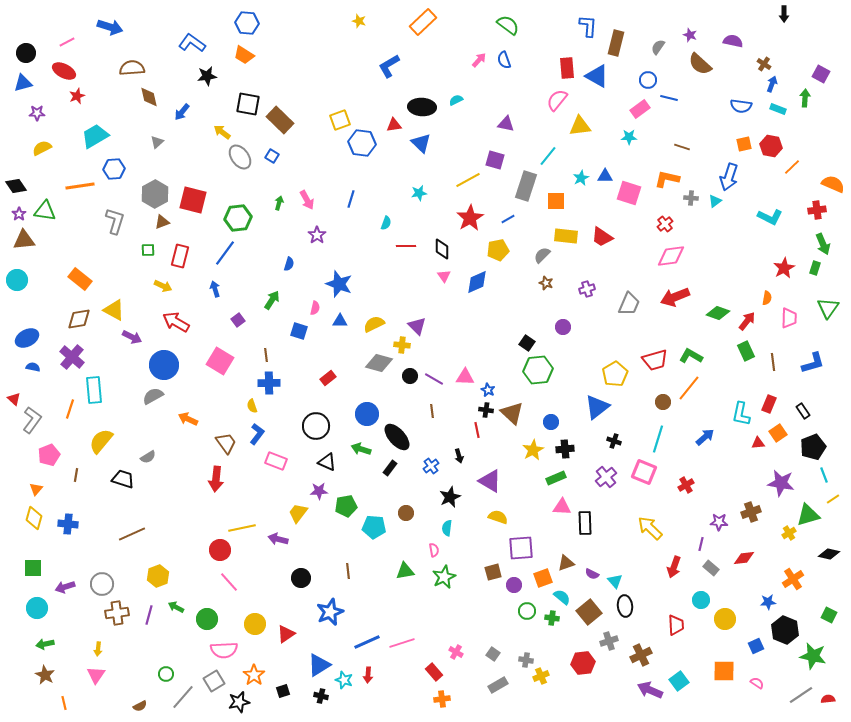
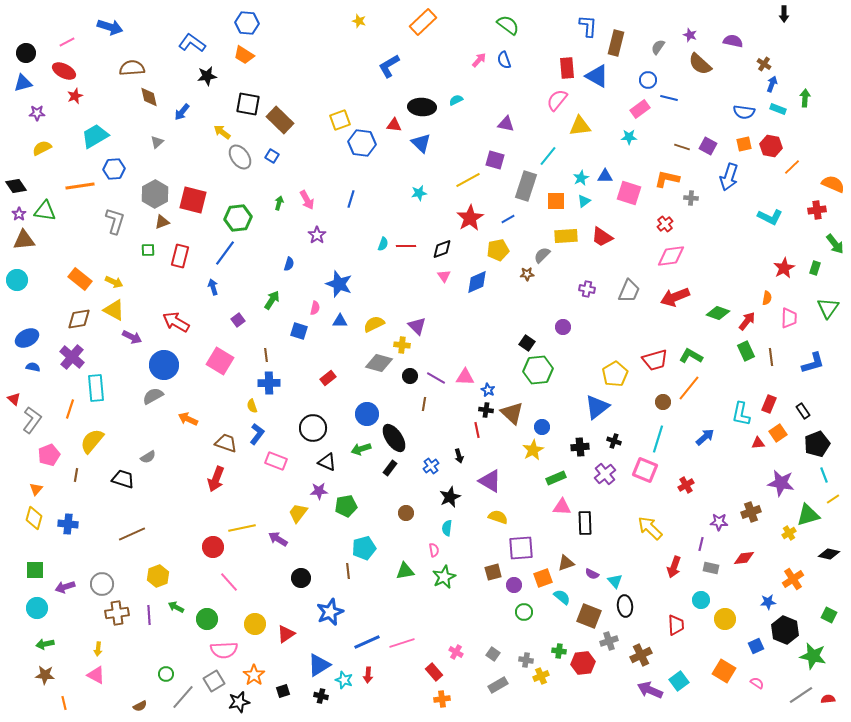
purple square at (821, 74): moved 113 px left, 72 px down
red star at (77, 96): moved 2 px left
blue semicircle at (741, 106): moved 3 px right, 6 px down
red triangle at (394, 125): rotated 14 degrees clockwise
cyan triangle at (715, 201): moved 131 px left
cyan semicircle at (386, 223): moved 3 px left, 21 px down
yellow rectangle at (566, 236): rotated 10 degrees counterclockwise
green arrow at (823, 244): moved 12 px right; rotated 15 degrees counterclockwise
black diamond at (442, 249): rotated 70 degrees clockwise
brown star at (546, 283): moved 19 px left, 9 px up; rotated 24 degrees counterclockwise
yellow arrow at (163, 286): moved 49 px left, 4 px up
blue arrow at (215, 289): moved 2 px left, 2 px up
purple cross at (587, 289): rotated 28 degrees clockwise
gray trapezoid at (629, 304): moved 13 px up
brown line at (773, 362): moved 2 px left, 5 px up
purple line at (434, 379): moved 2 px right, 1 px up
cyan rectangle at (94, 390): moved 2 px right, 2 px up
brown line at (432, 411): moved 8 px left, 7 px up; rotated 16 degrees clockwise
blue circle at (551, 422): moved 9 px left, 5 px down
black circle at (316, 426): moved 3 px left, 2 px down
black ellipse at (397, 437): moved 3 px left, 1 px down; rotated 8 degrees clockwise
yellow semicircle at (101, 441): moved 9 px left
brown trapezoid at (226, 443): rotated 35 degrees counterclockwise
black pentagon at (813, 447): moved 4 px right, 3 px up
green arrow at (361, 449): rotated 36 degrees counterclockwise
black cross at (565, 449): moved 15 px right, 2 px up
pink square at (644, 472): moved 1 px right, 2 px up
purple cross at (606, 477): moved 1 px left, 3 px up
red arrow at (216, 479): rotated 15 degrees clockwise
cyan pentagon at (374, 527): moved 10 px left, 21 px down; rotated 20 degrees counterclockwise
purple arrow at (278, 539): rotated 18 degrees clockwise
red circle at (220, 550): moved 7 px left, 3 px up
green square at (33, 568): moved 2 px right, 2 px down
gray rectangle at (711, 568): rotated 28 degrees counterclockwise
green circle at (527, 611): moved 3 px left, 1 px down
brown square at (589, 612): moved 4 px down; rotated 30 degrees counterclockwise
purple line at (149, 615): rotated 18 degrees counterclockwise
green cross at (552, 618): moved 7 px right, 33 px down
orange square at (724, 671): rotated 30 degrees clockwise
brown star at (45, 675): rotated 24 degrees counterclockwise
pink triangle at (96, 675): rotated 36 degrees counterclockwise
